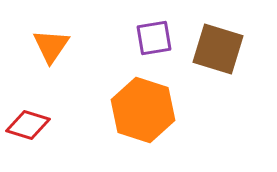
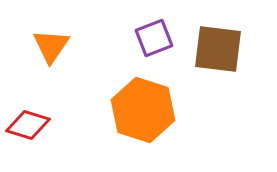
purple square: rotated 12 degrees counterclockwise
brown square: rotated 10 degrees counterclockwise
